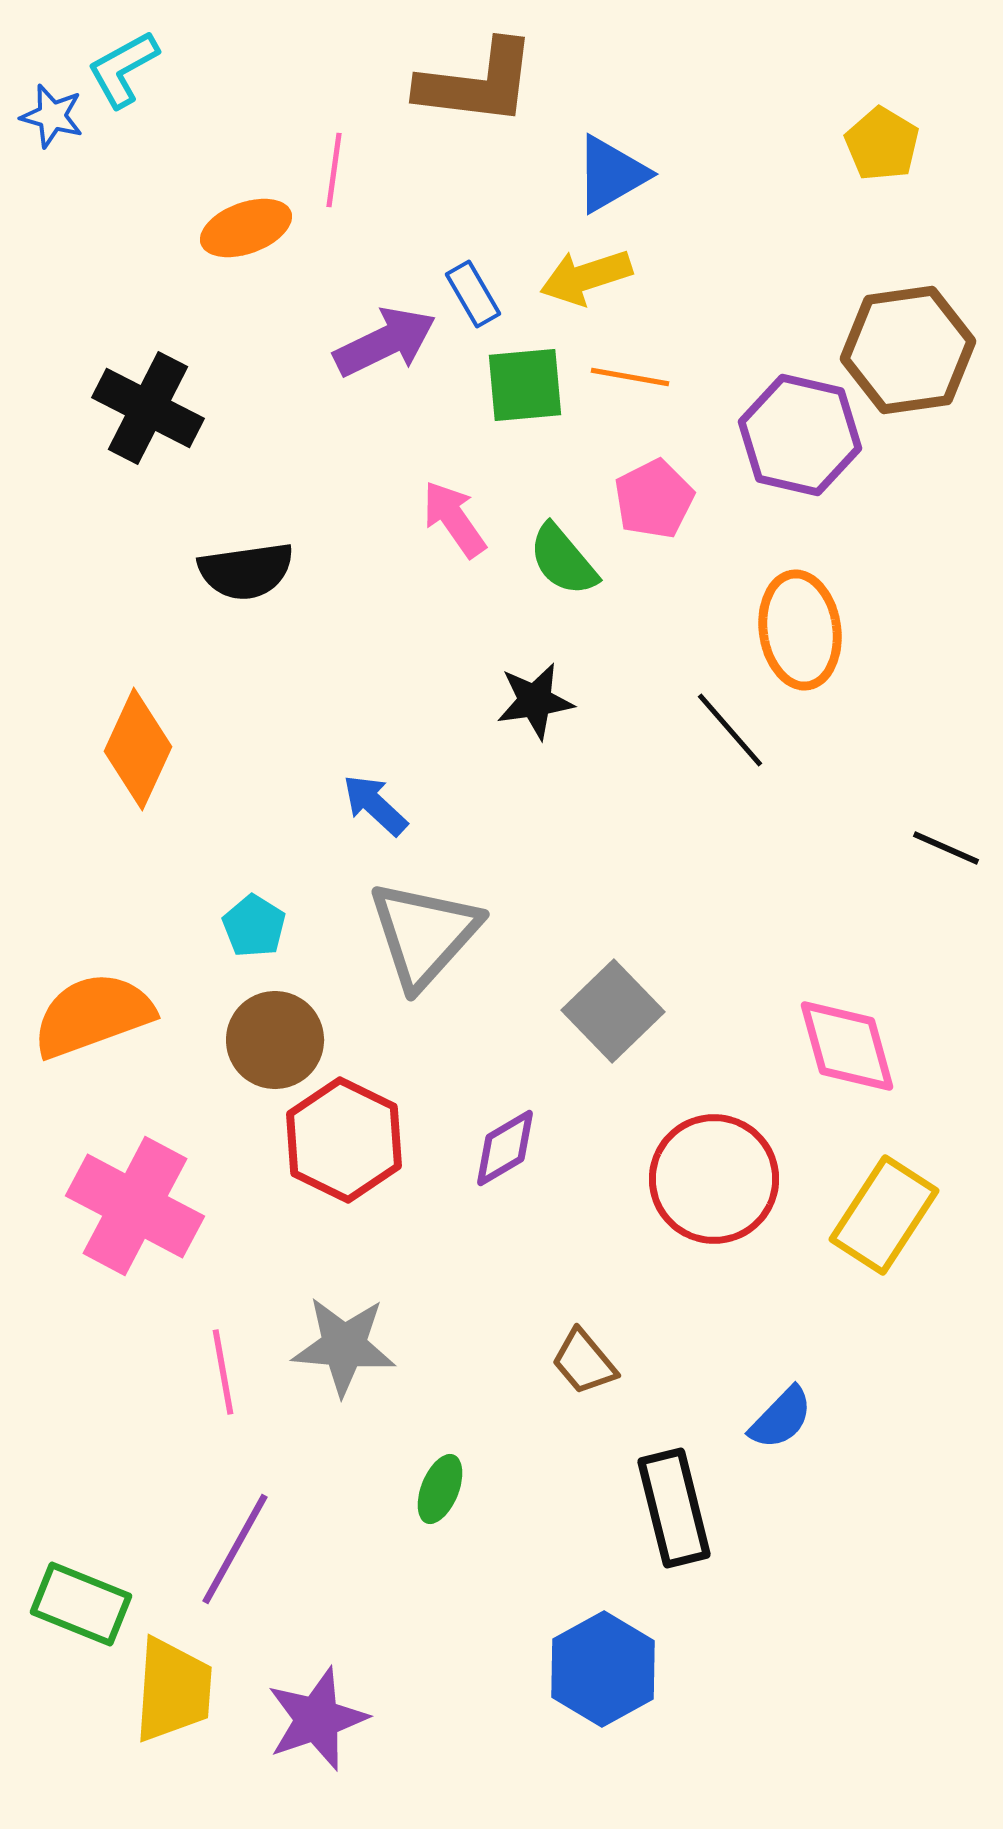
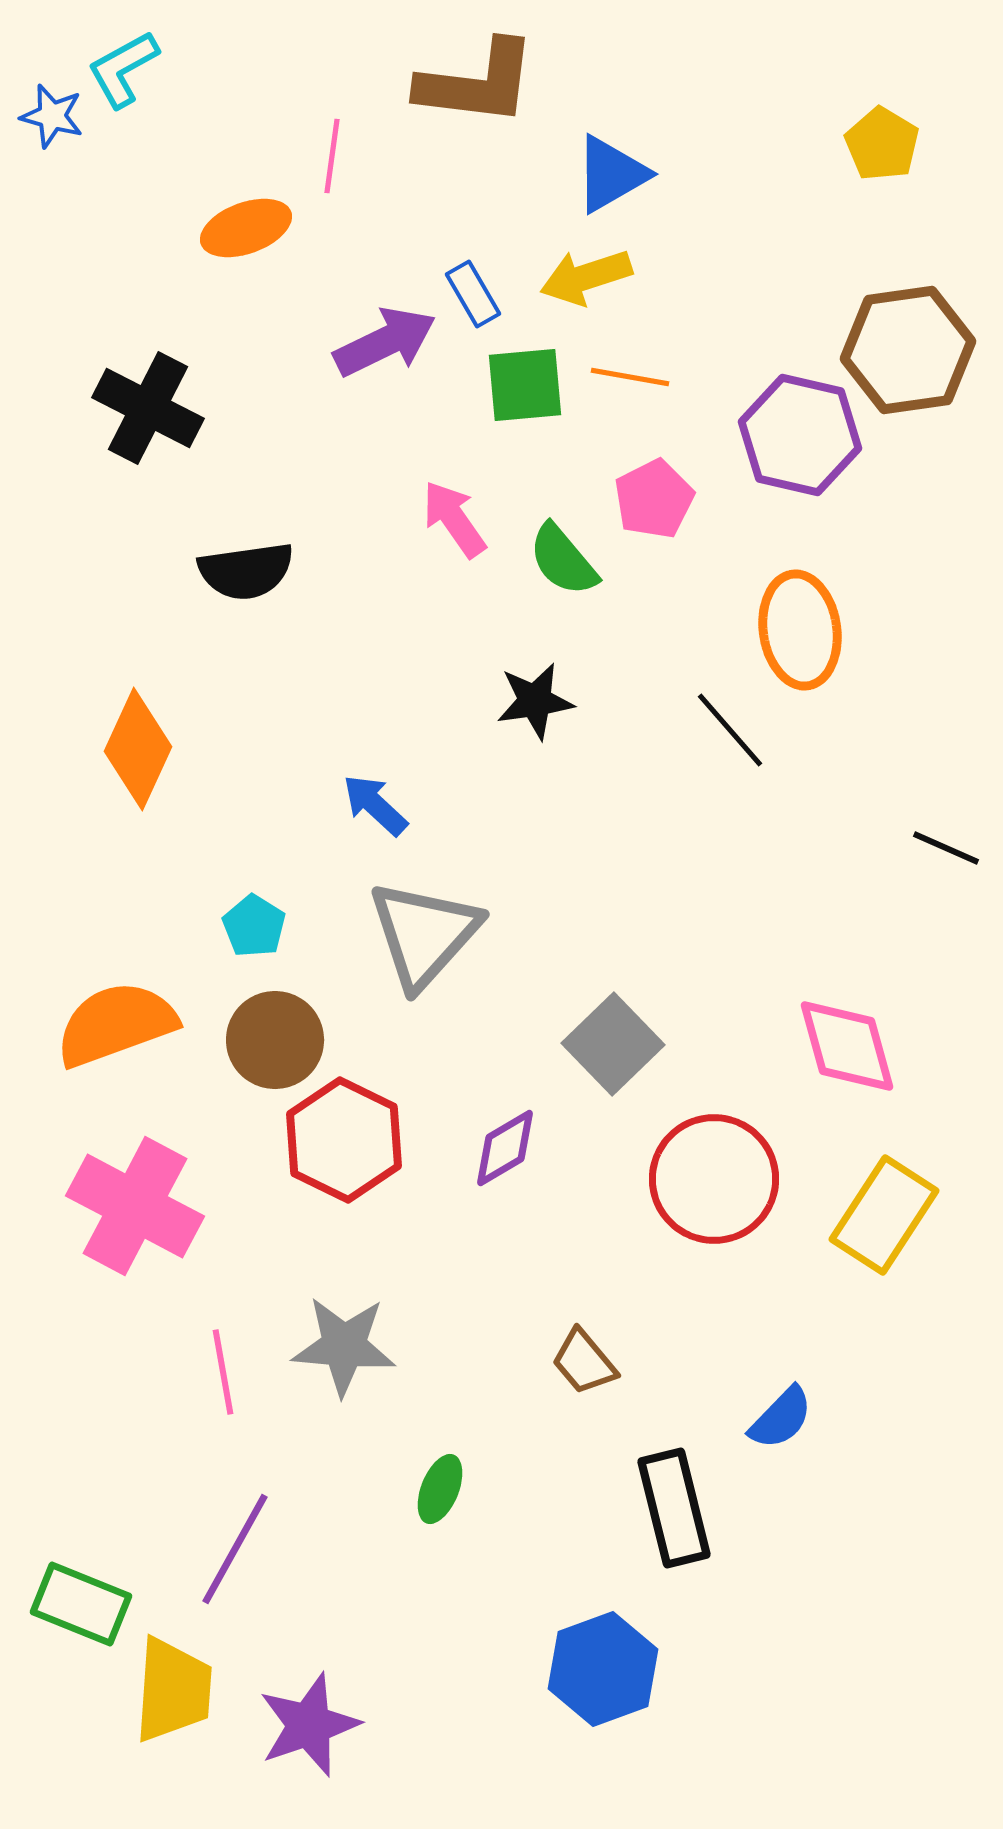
pink line at (334, 170): moved 2 px left, 14 px up
gray square at (613, 1011): moved 33 px down
orange semicircle at (93, 1015): moved 23 px right, 9 px down
blue hexagon at (603, 1669): rotated 9 degrees clockwise
purple star at (317, 1719): moved 8 px left, 6 px down
